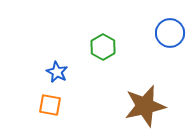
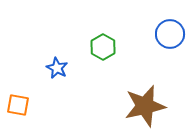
blue circle: moved 1 px down
blue star: moved 4 px up
orange square: moved 32 px left
